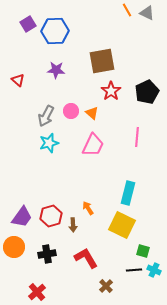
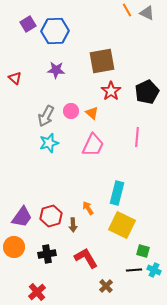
red triangle: moved 3 px left, 2 px up
cyan rectangle: moved 11 px left
